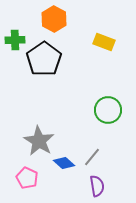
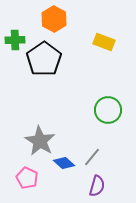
gray star: moved 1 px right
purple semicircle: rotated 25 degrees clockwise
